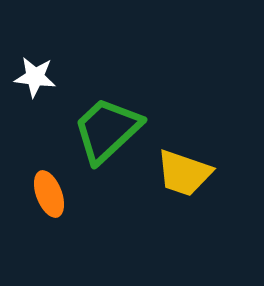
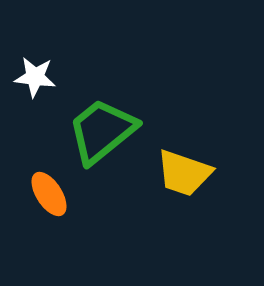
green trapezoid: moved 5 px left, 1 px down; rotated 4 degrees clockwise
orange ellipse: rotated 12 degrees counterclockwise
